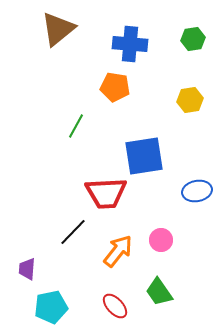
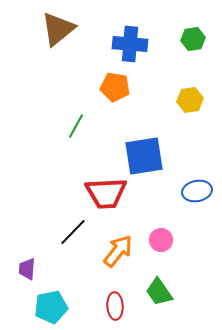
red ellipse: rotated 40 degrees clockwise
